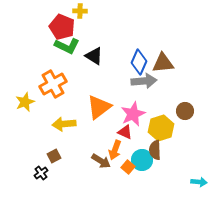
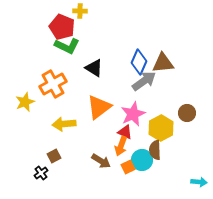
black triangle: moved 12 px down
gray arrow: rotated 30 degrees counterclockwise
brown circle: moved 2 px right, 2 px down
yellow hexagon: rotated 10 degrees counterclockwise
orange arrow: moved 6 px right, 4 px up
orange square: rotated 24 degrees clockwise
